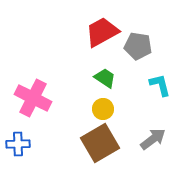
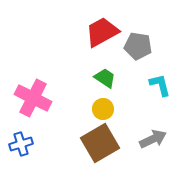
gray arrow: rotated 12 degrees clockwise
blue cross: moved 3 px right; rotated 15 degrees counterclockwise
